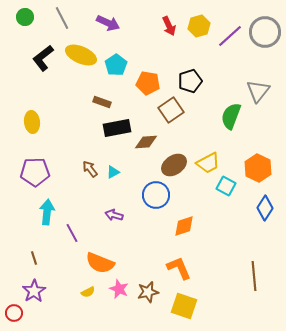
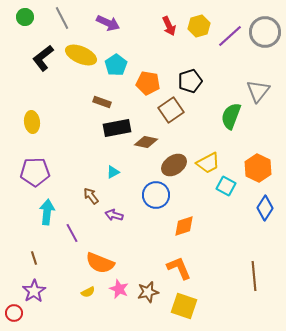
brown diamond at (146, 142): rotated 15 degrees clockwise
brown arrow at (90, 169): moved 1 px right, 27 px down
